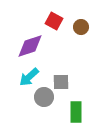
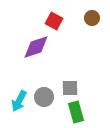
brown circle: moved 11 px right, 9 px up
purple diamond: moved 6 px right, 1 px down
cyan arrow: moved 10 px left, 24 px down; rotated 20 degrees counterclockwise
gray square: moved 9 px right, 6 px down
green rectangle: rotated 15 degrees counterclockwise
